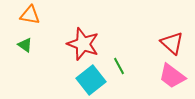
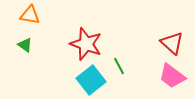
red star: moved 3 px right
